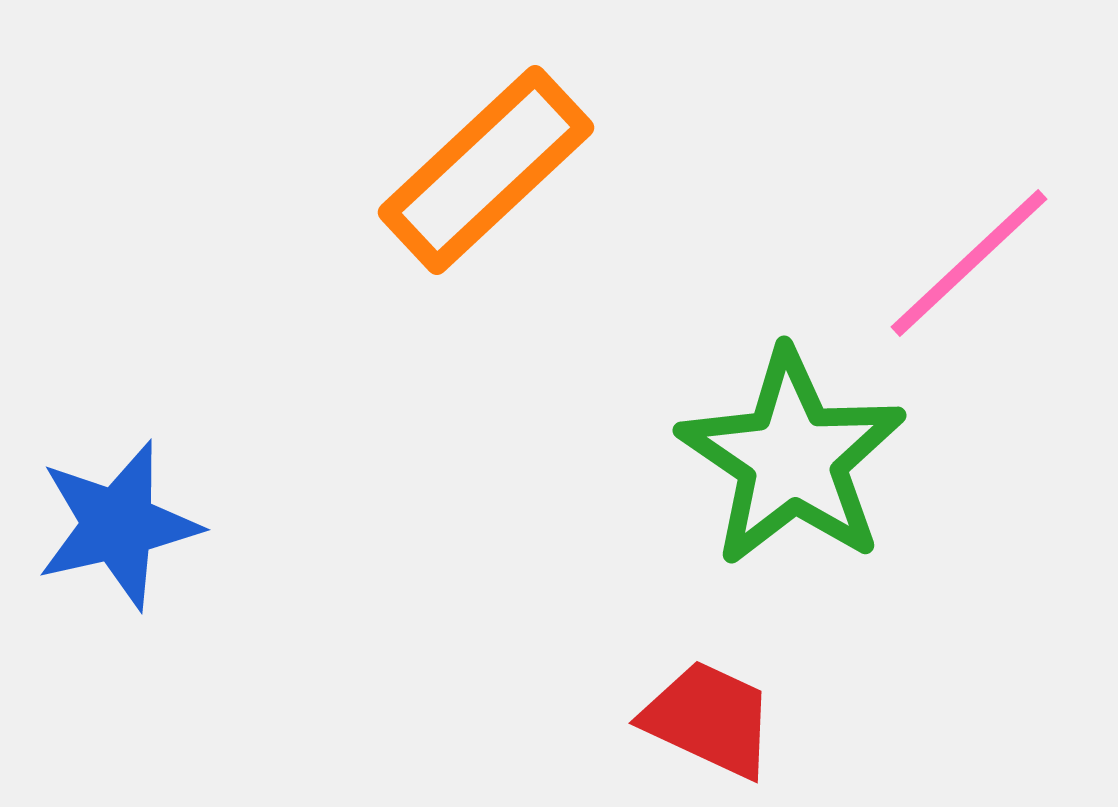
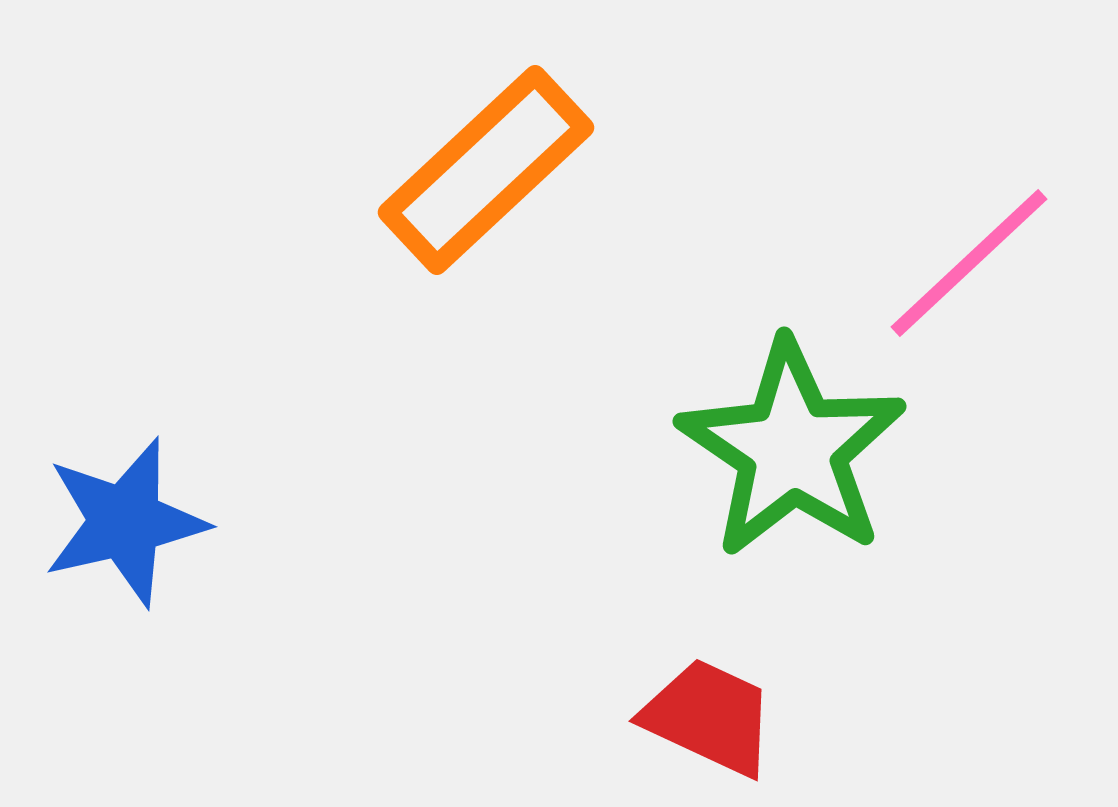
green star: moved 9 px up
blue star: moved 7 px right, 3 px up
red trapezoid: moved 2 px up
